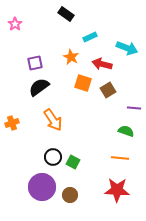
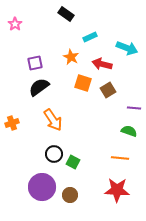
green semicircle: moved 3 px right
black circle: moved 1 px right, 3 px up
